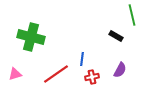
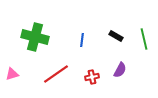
green line: moved 12 px right, 24 px down
green cross: moved 4 px right
blue line: moved 19 px up
pink triangle: moved 3 px left
